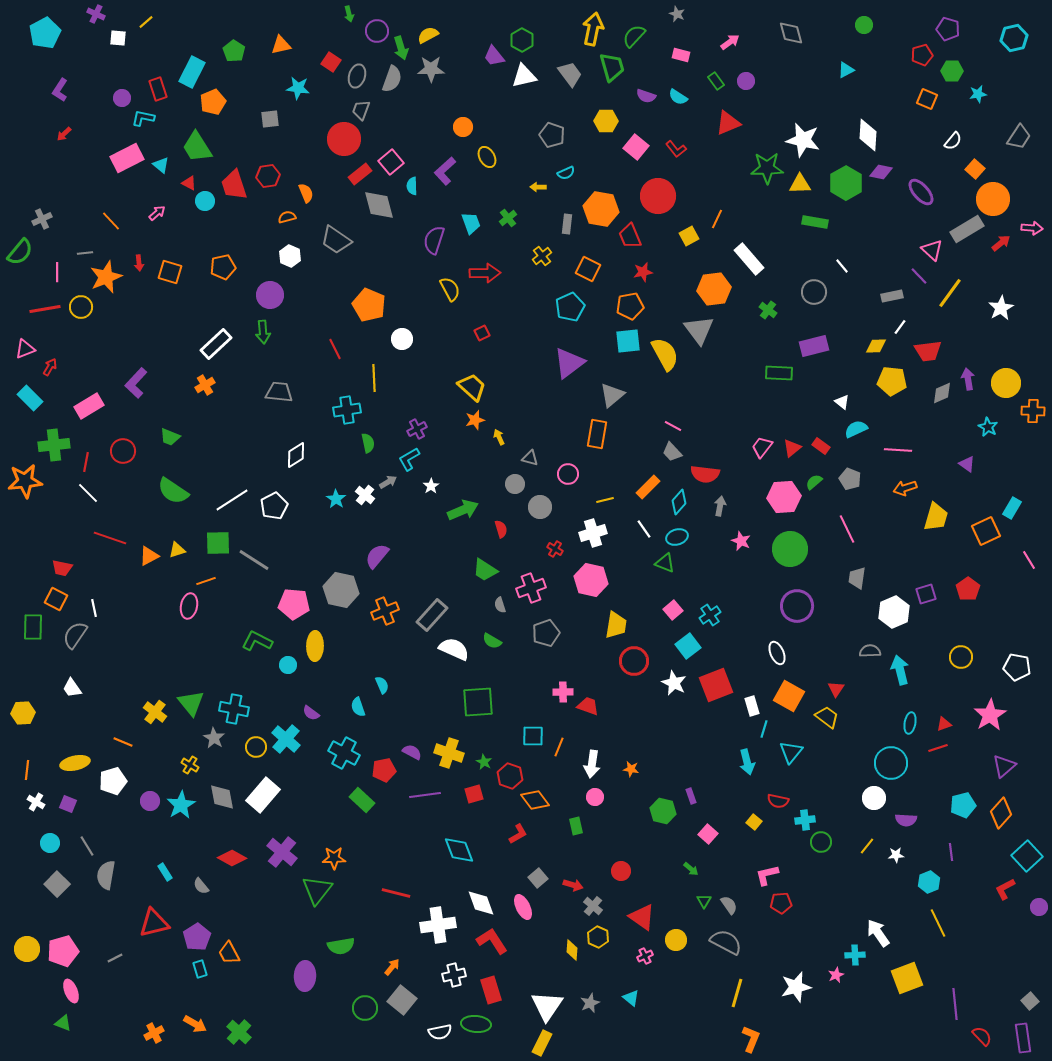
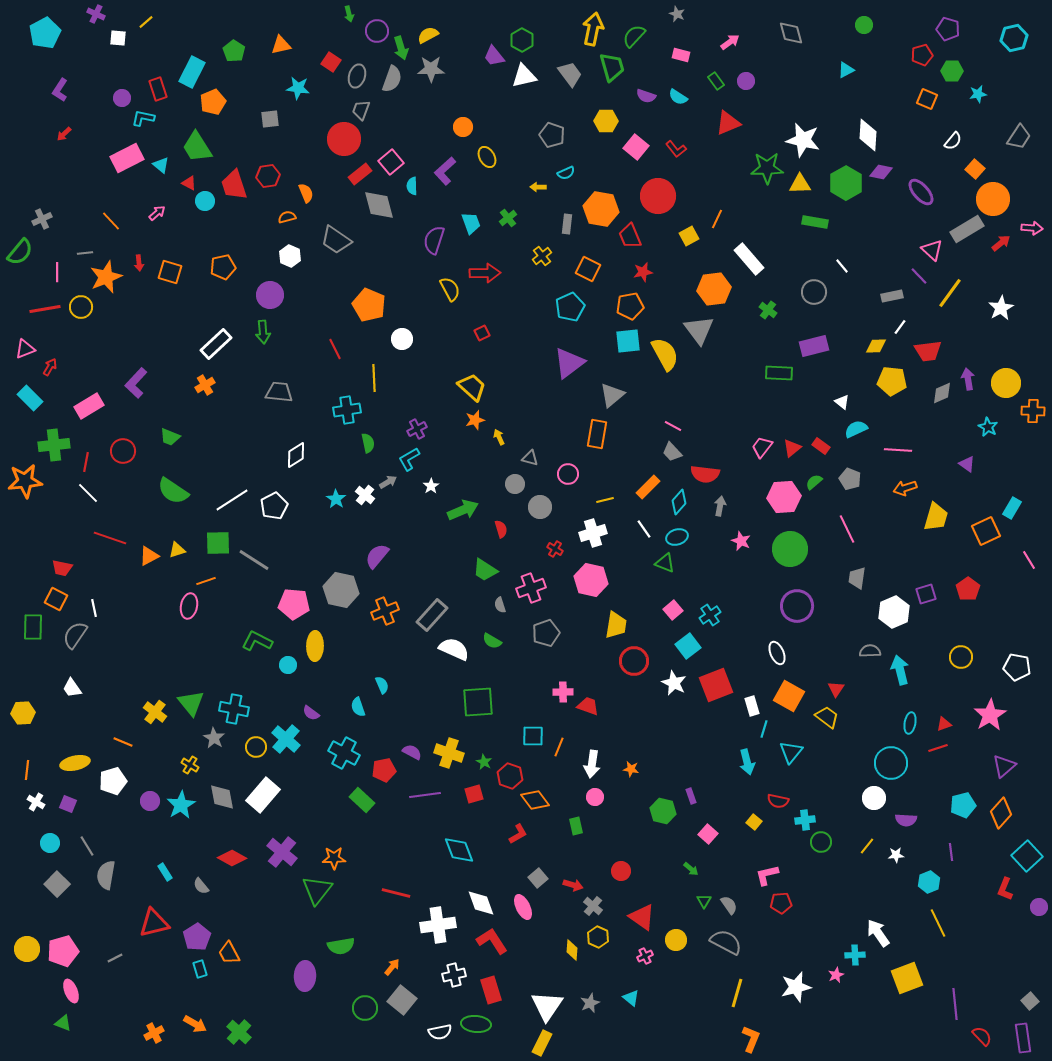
red L-shape at (1005, 889): rotated 40 degrees counterclockwise
